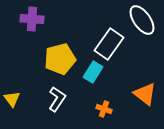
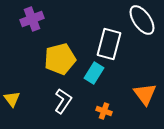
purple cross: rotated 25 degrees counterclockwise
white rectangle: rotated 20 degrees counterclockwise
cyan rectangle: moved 1 px right, 1 px down
orange triangle: rotated 15 degrees clockwise
white L-shape: moved 6 px right, 2 px down
orange cross: moved 2 px down
